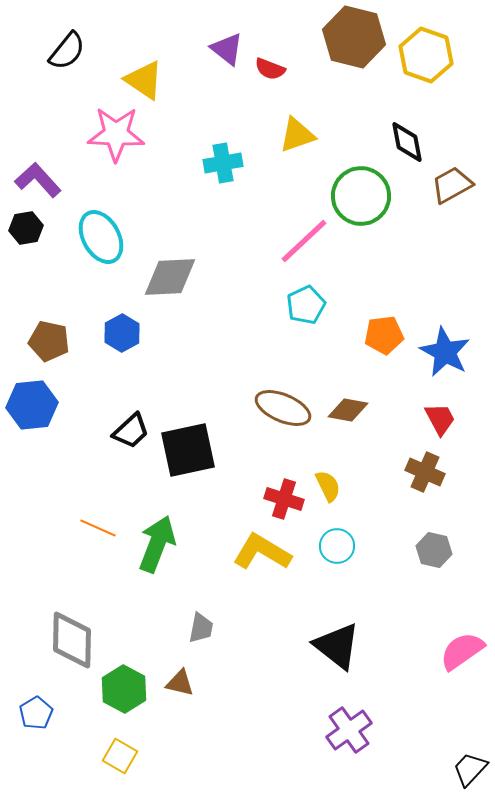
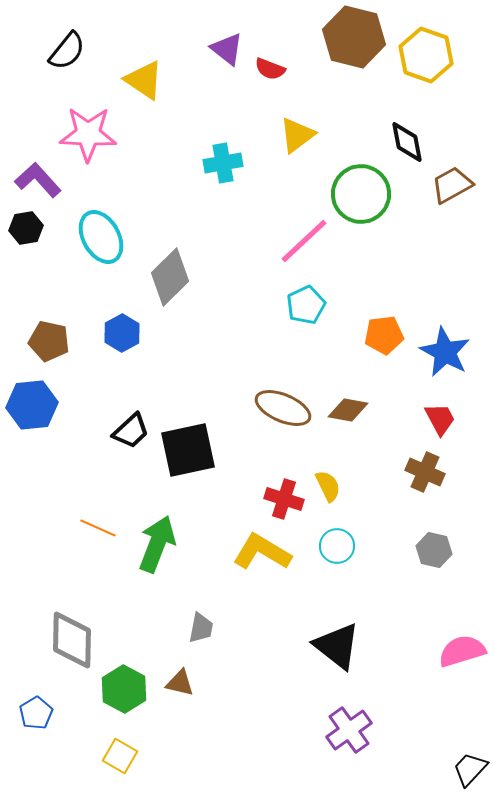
pink star at (116, 134): moved 28 px left
yellow triangle at (297, 135): rotated 18 degrees counterclockwise
green circle at (361, 196): moved 2 px up
gray diamond at (170, 277): rotated 42 degrees counterclockwise
pink semicircle at (462, 651): rotated 18 degrees clockwise
